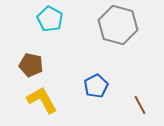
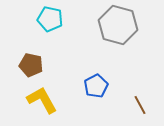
cyan pentagon: rotated 15 degrees counterclockwise
